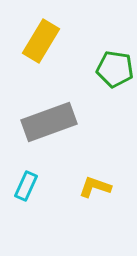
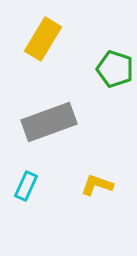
yellow rectangle: moved 2 px right, 2 px up
green pentagon: rotated 9 degrees clockwise
yellow L-shape: moved 2 px right, 2 px up
